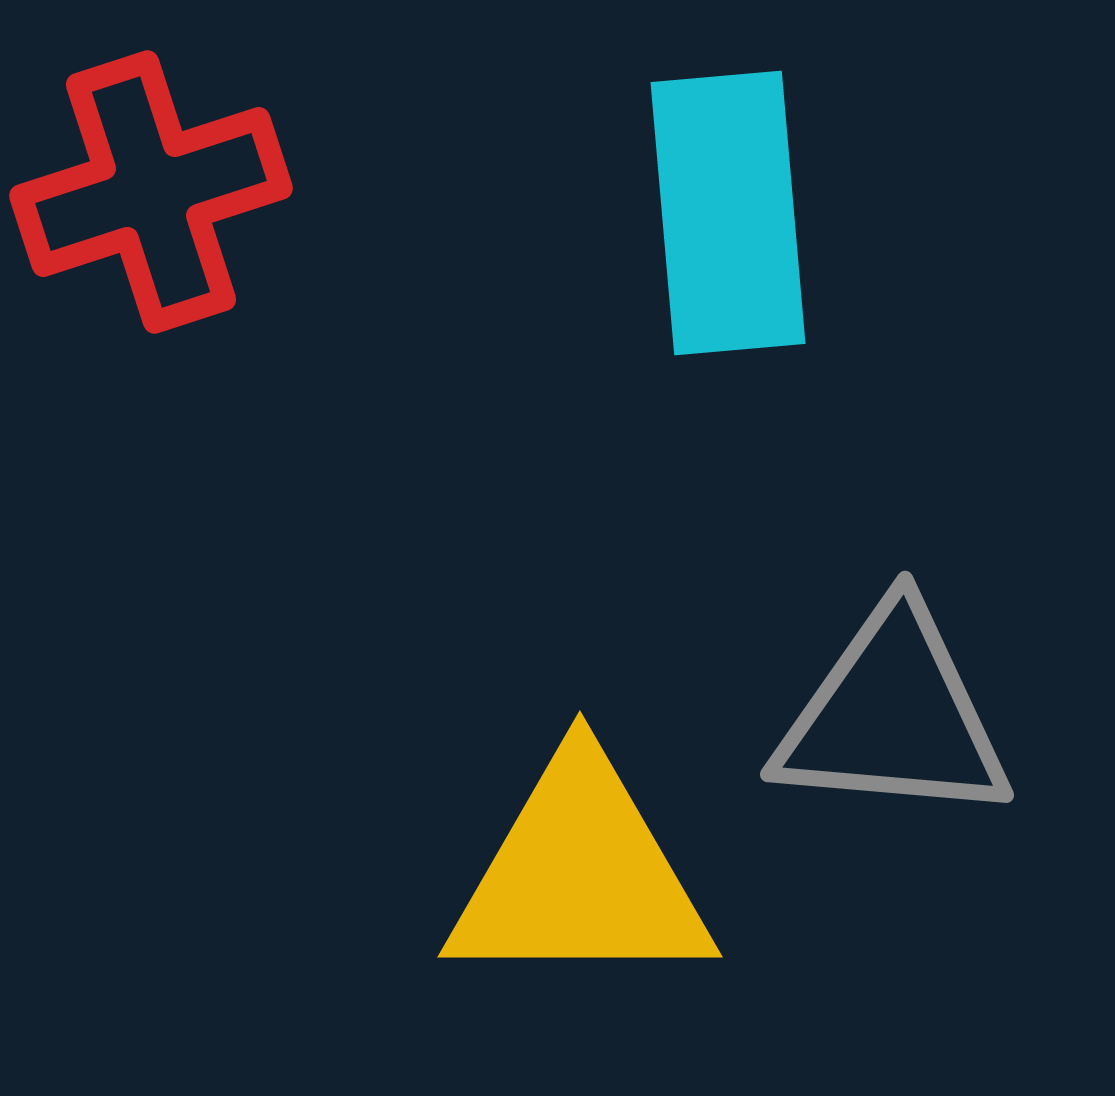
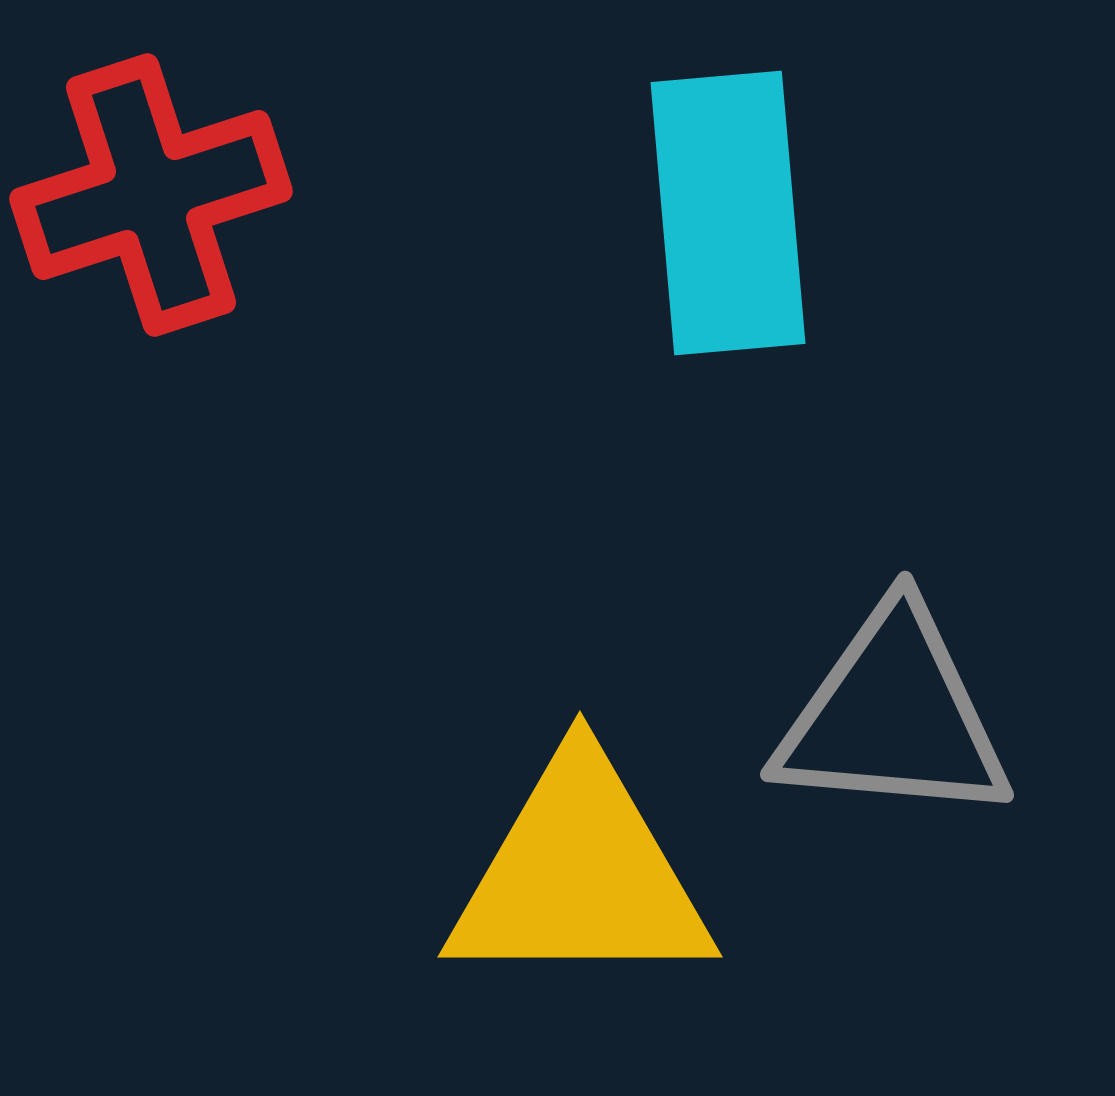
red cross: moved 3 px down
